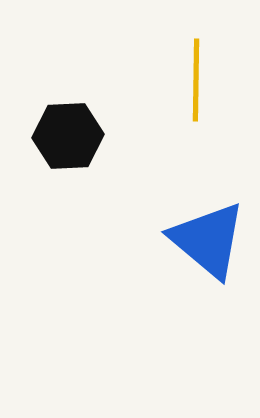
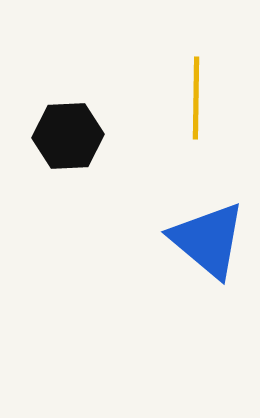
yellow line: moved 18 px down
